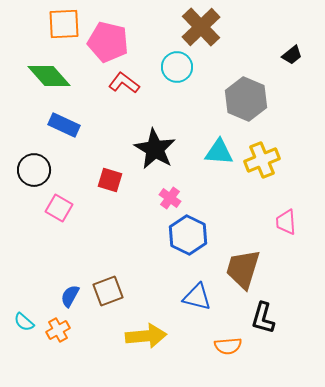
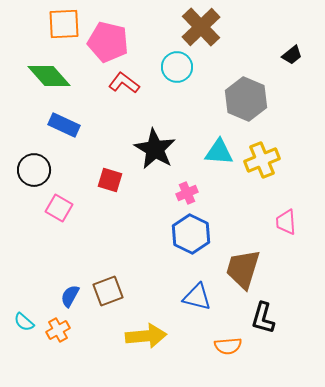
pink cross: moved 17 px right, 5 px up; rotated 30 degrees clockwise
blue hexagon: moved 3 px right, 1 px up
